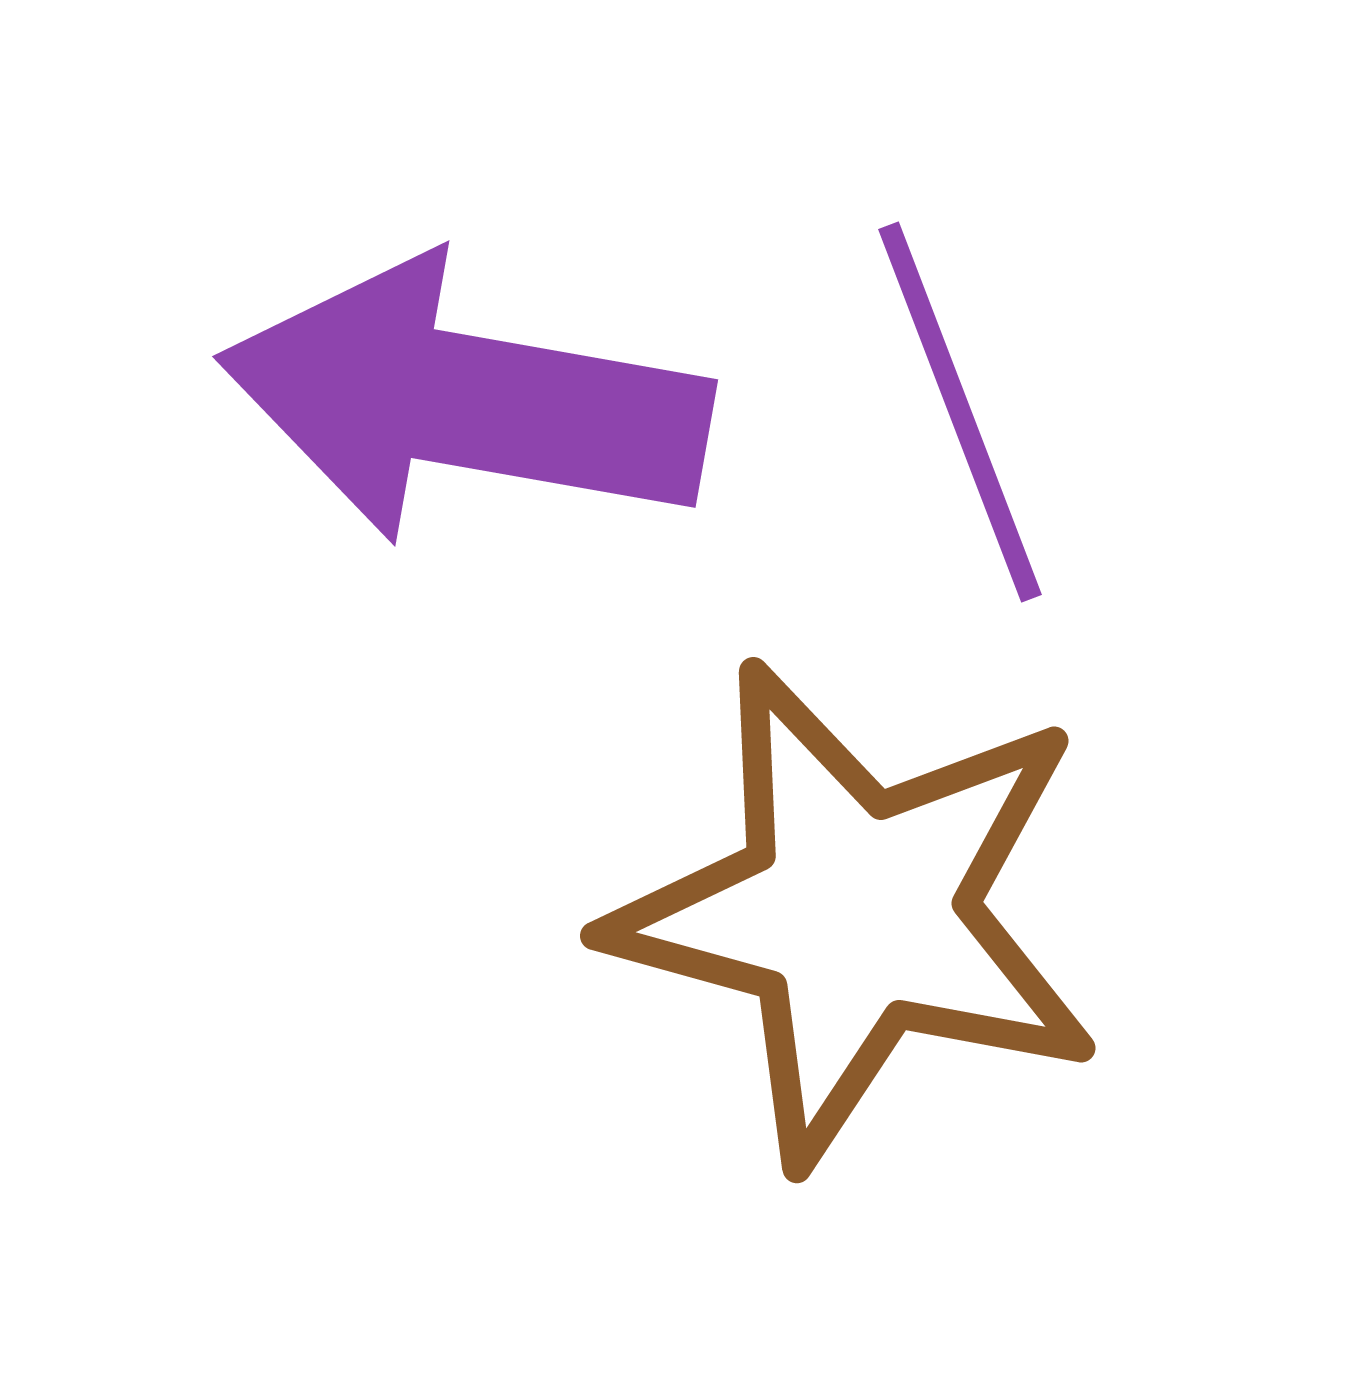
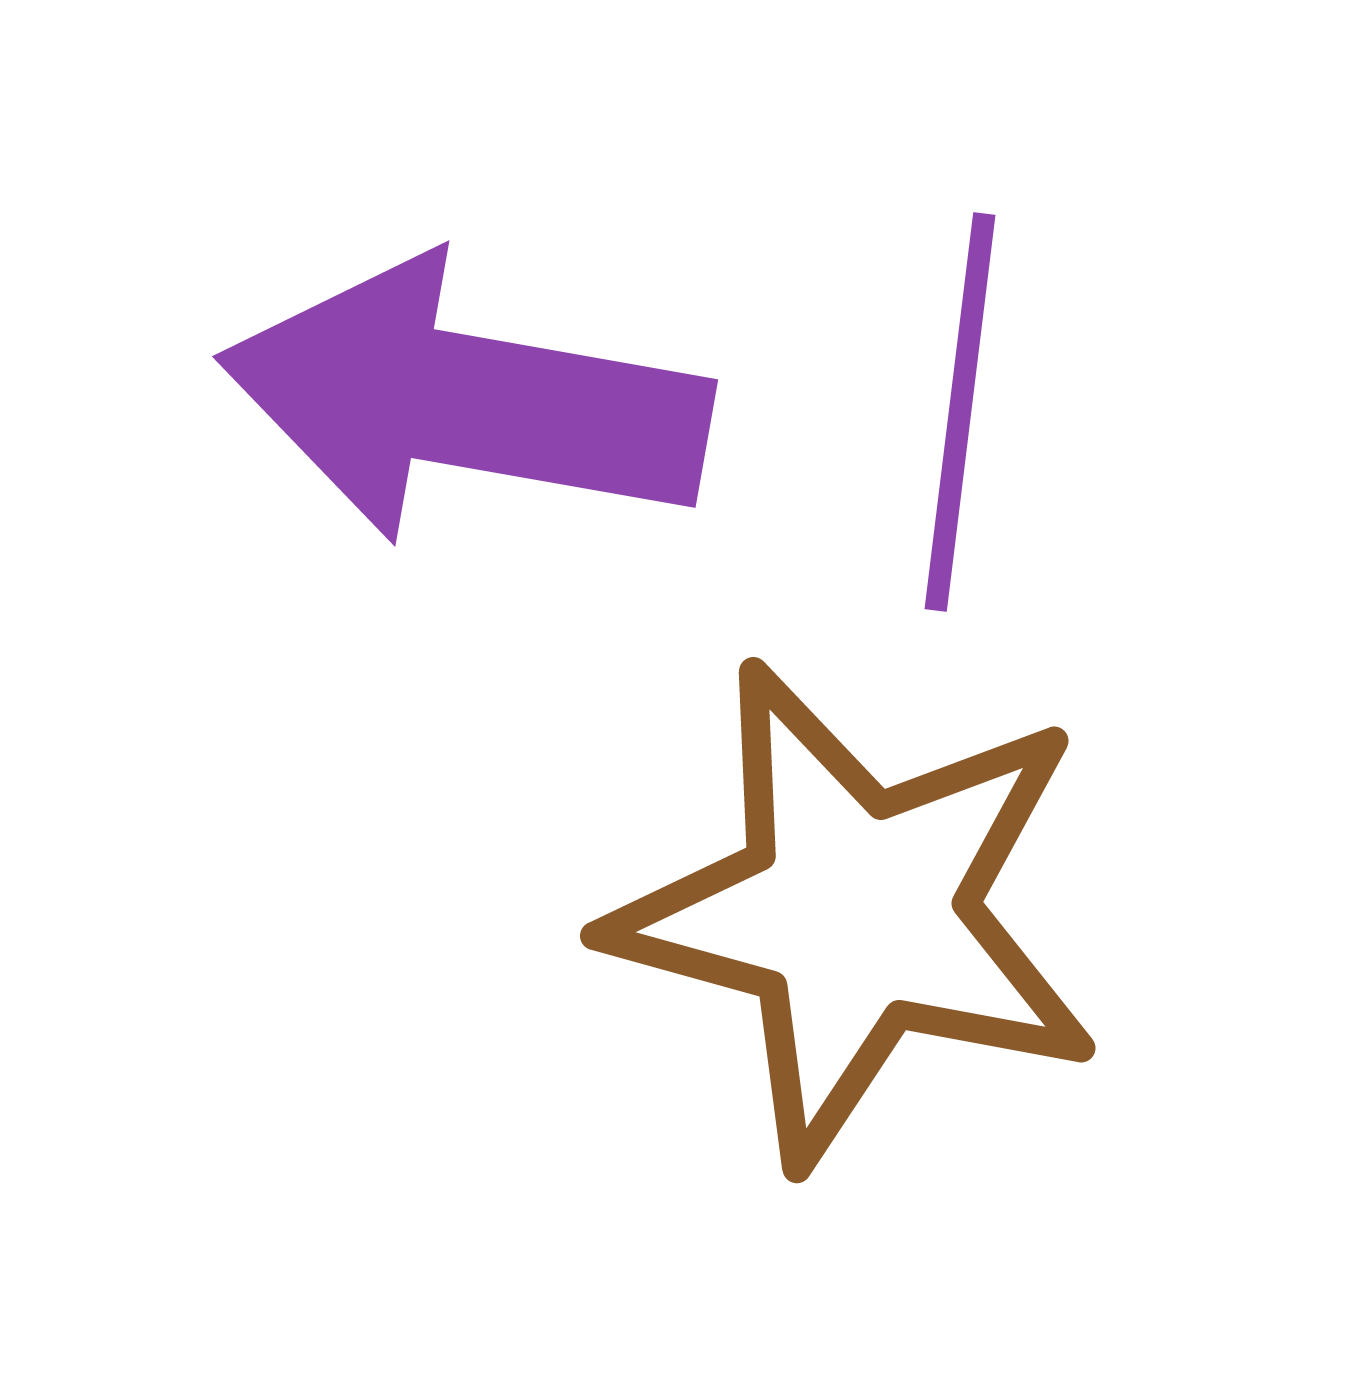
purple line: rotated 28 degrees clockwise
